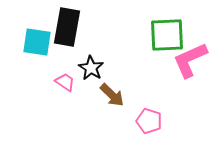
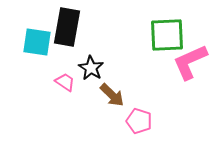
pink L-shape: moved 2 px down
pink pentagon: moved 10 px left
